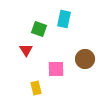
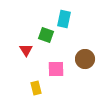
green square: moved 7 px right, 6 px down
